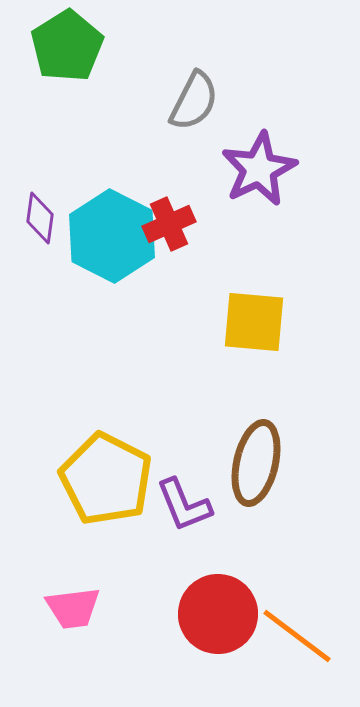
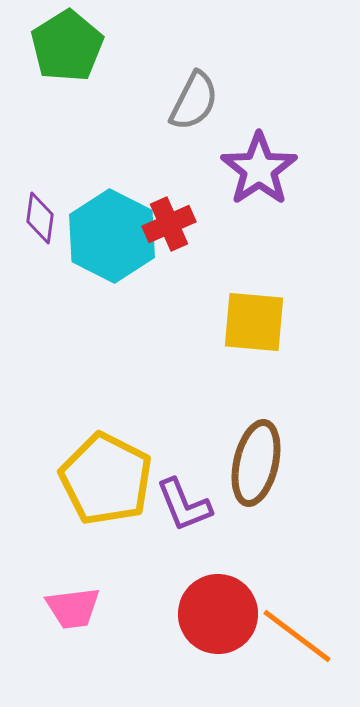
purple star: rotated 8 degrees counterclockwise
